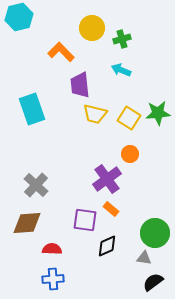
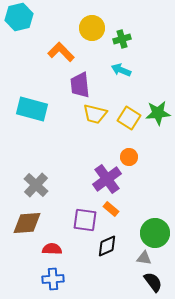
cyan rectangle: rotated 56 degrees counterclockwise
orange circle: moved 1 px left, 3 px down
black semicircle: rotated 90 degrees clockwise
